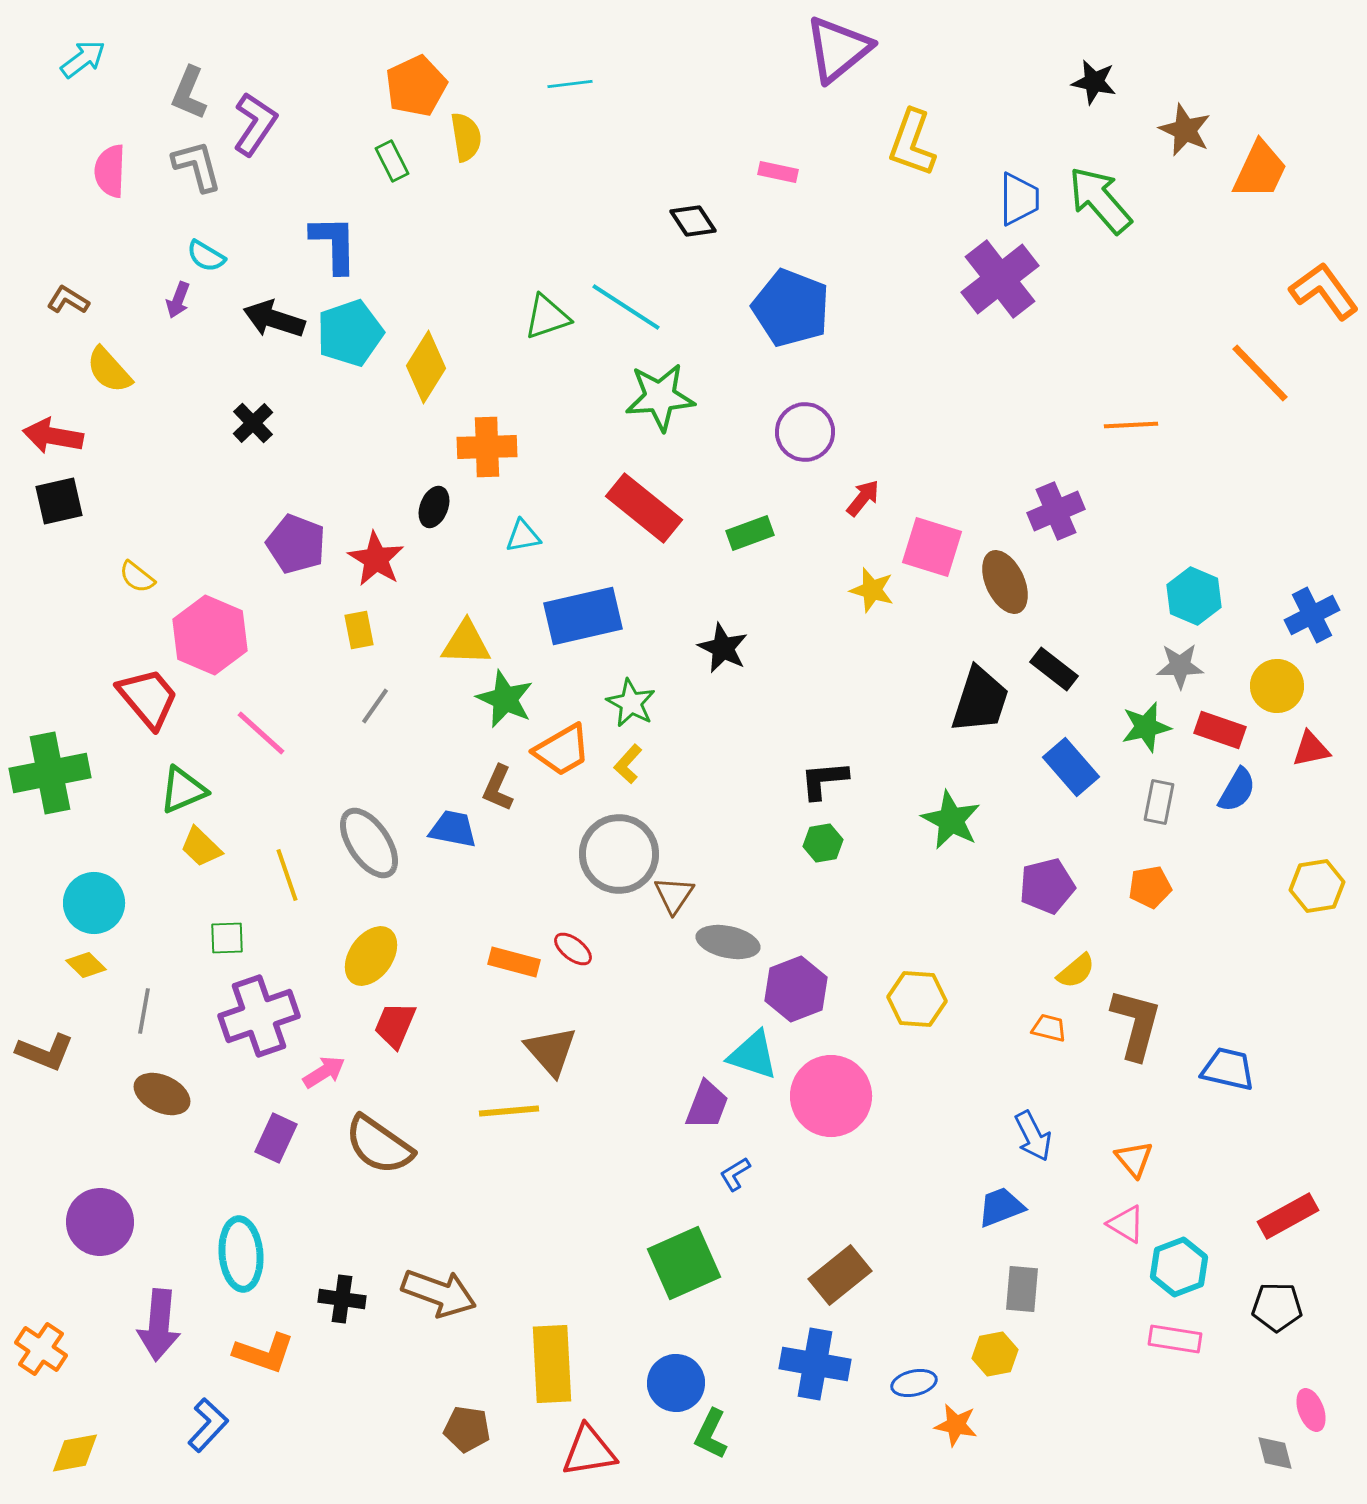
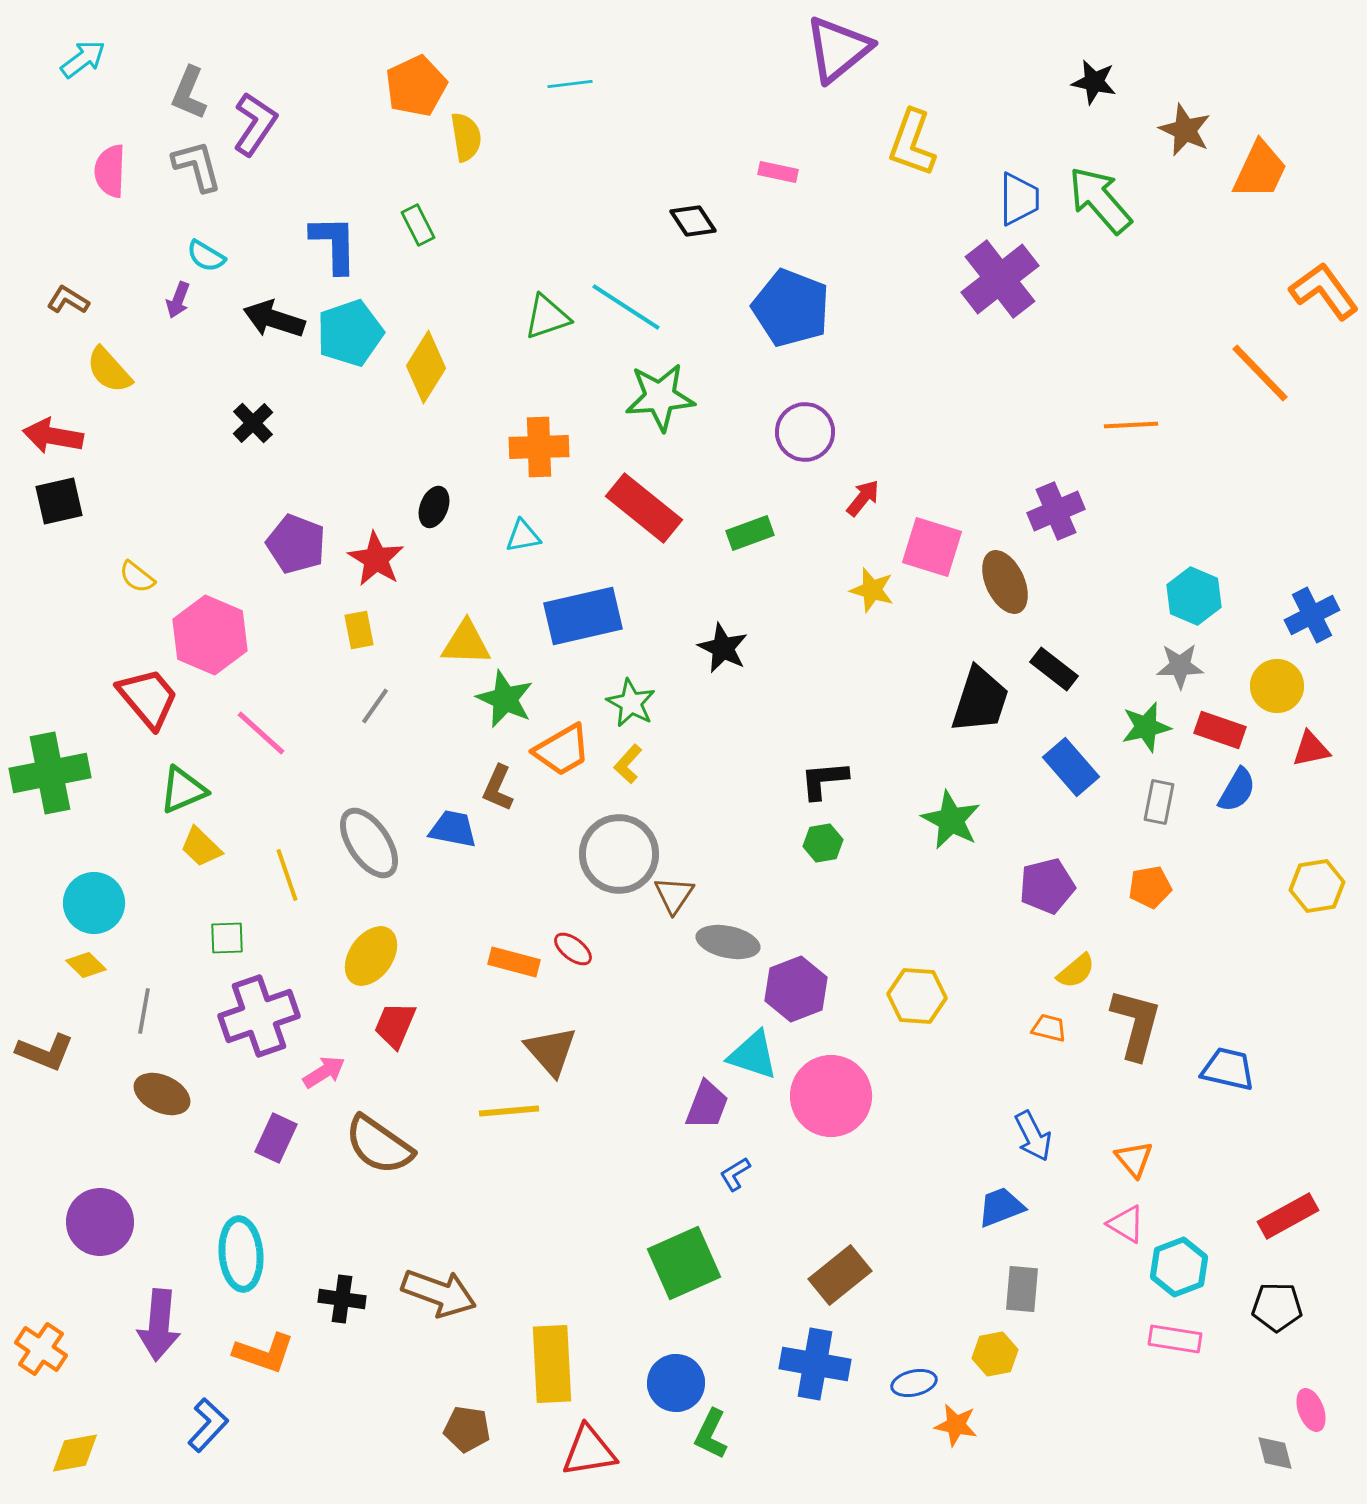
green rectangle at (392, 161): moved 26 px right, 64 px down
orange cross at (487, 447): moved 52 px right
yellow hexagon at (917, 999): moved 3 px up
